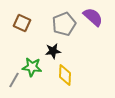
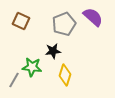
brown square: moved 1 px left, 2 px up
yellow diamond: rotated 15 degrees clockwise
